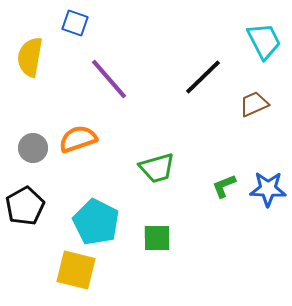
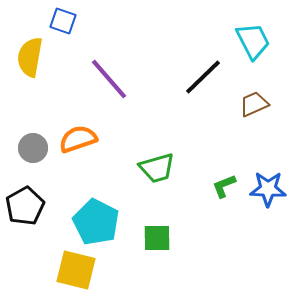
blue square: moved 12 px left, 2 px up
cyan trapezoid: moved 11 px left
